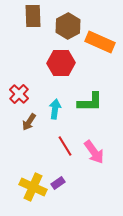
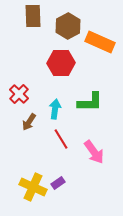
red line: moved 4 px left, 7 px up
